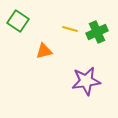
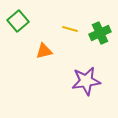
green square: rotated 15 degrees clockwise
green cross: moved 3 px right, 1 px down
